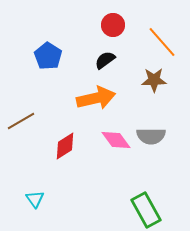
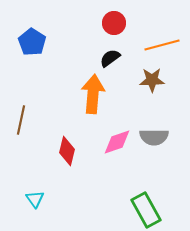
red circle: moved 1 px right, 2 px up
orange line: moved 3 px down; rotated 64 degrees counterclockwise
blue pentagon: moved 16 px left, 14 px up
black semicircle: moved 5 px right, 2 px up
brown star: moved 2 px left
orange arrow: moved 3 px left, 4 px up; rotated 72 degrees counterclockwise
brown line: moved 1 px up; rotated 48 degrees counterclockwise
gray semicircle: moved 3 px right, 1 px down
pink diamond: moved 1 px right, 2 px down; rotated 72 degrees counterclockwise
red diamond: moved 2 px right, 5 px down; rotated 44 degrees counterclockwise
